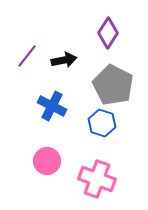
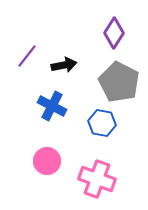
purple diamond: moved 6 px right
black arrow: moved 5 px down
gray pentagon: moved 6 px right, 3 px up
blue hexagon: rotated 8 degrees counterclockwise
